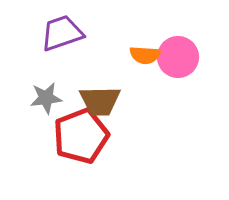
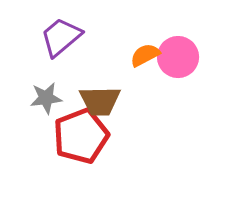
purple trapezoid: moved 1 px left, 4 px down; rotated 21 degrees counterclockwise
orange semicircle: rotated 148 degrees clockwise
